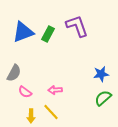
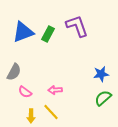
gray semicircle: moved 1 px up
